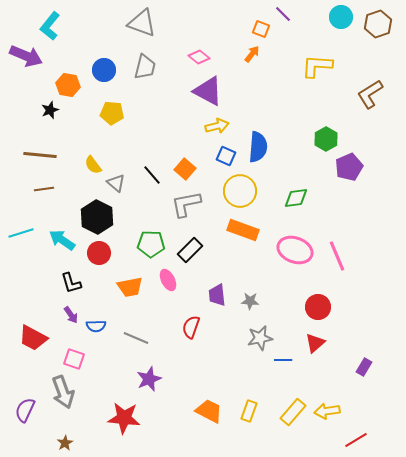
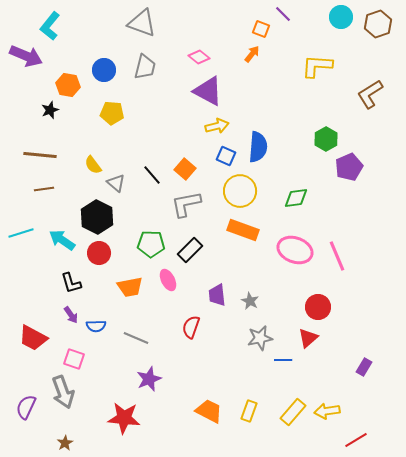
gray star at (250, 301): rotated 24 degrees clockwise
red triangle at (315, 343): moved 7 px left, 5 px up
purple semicircle at (25, 410): moved 1 px right, 3 px up
